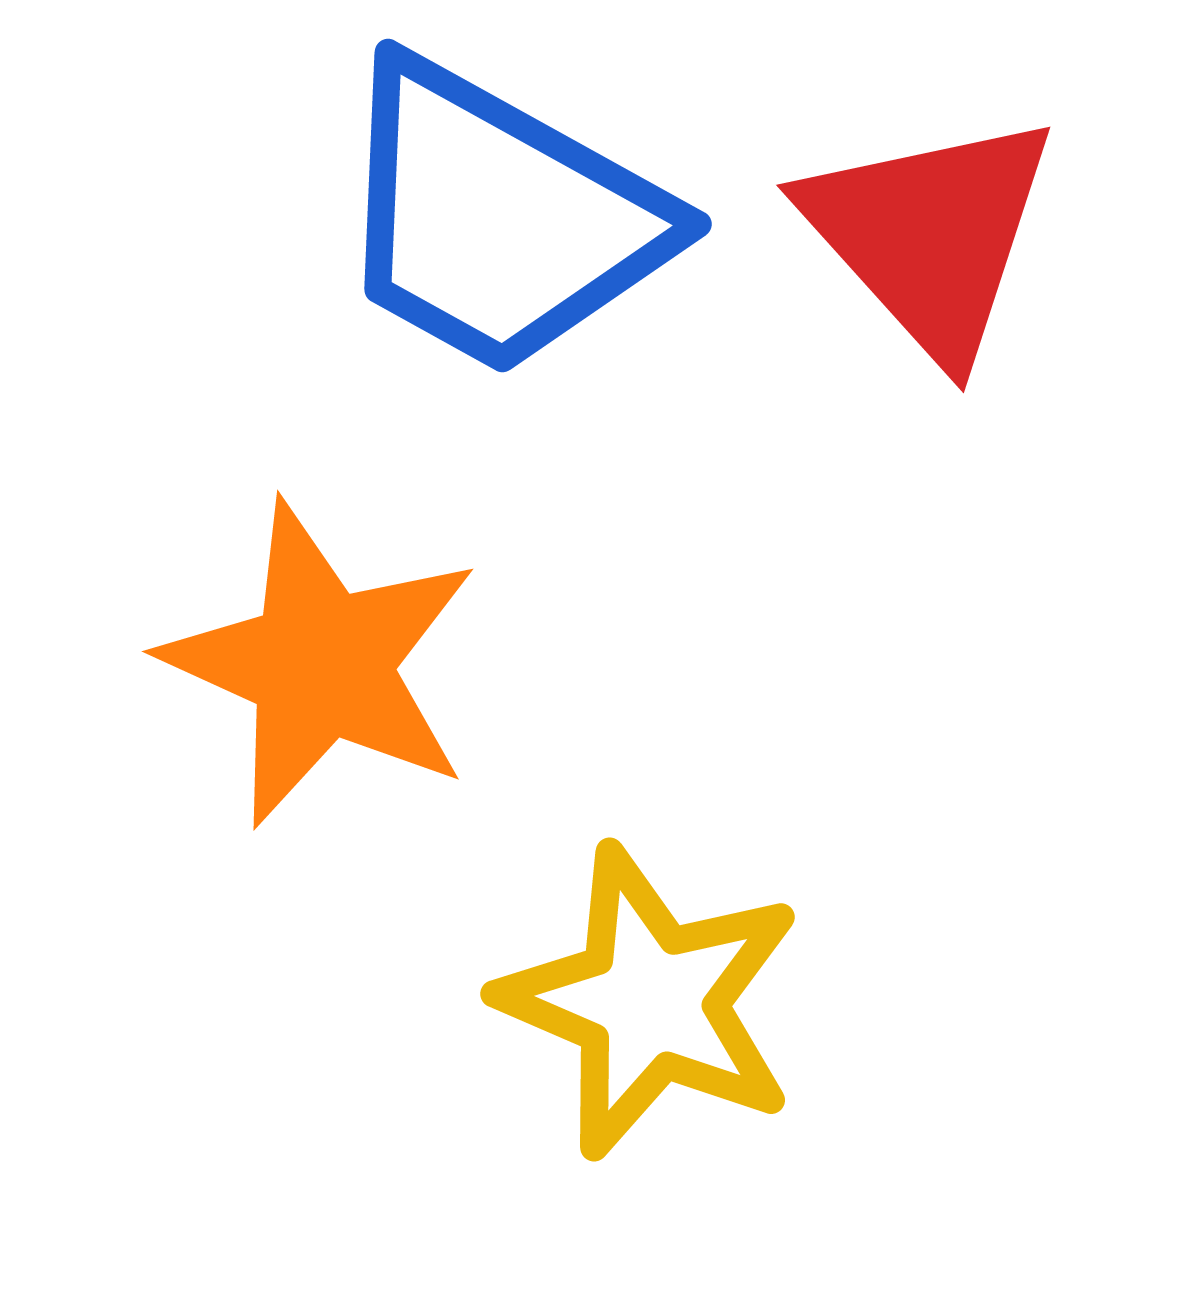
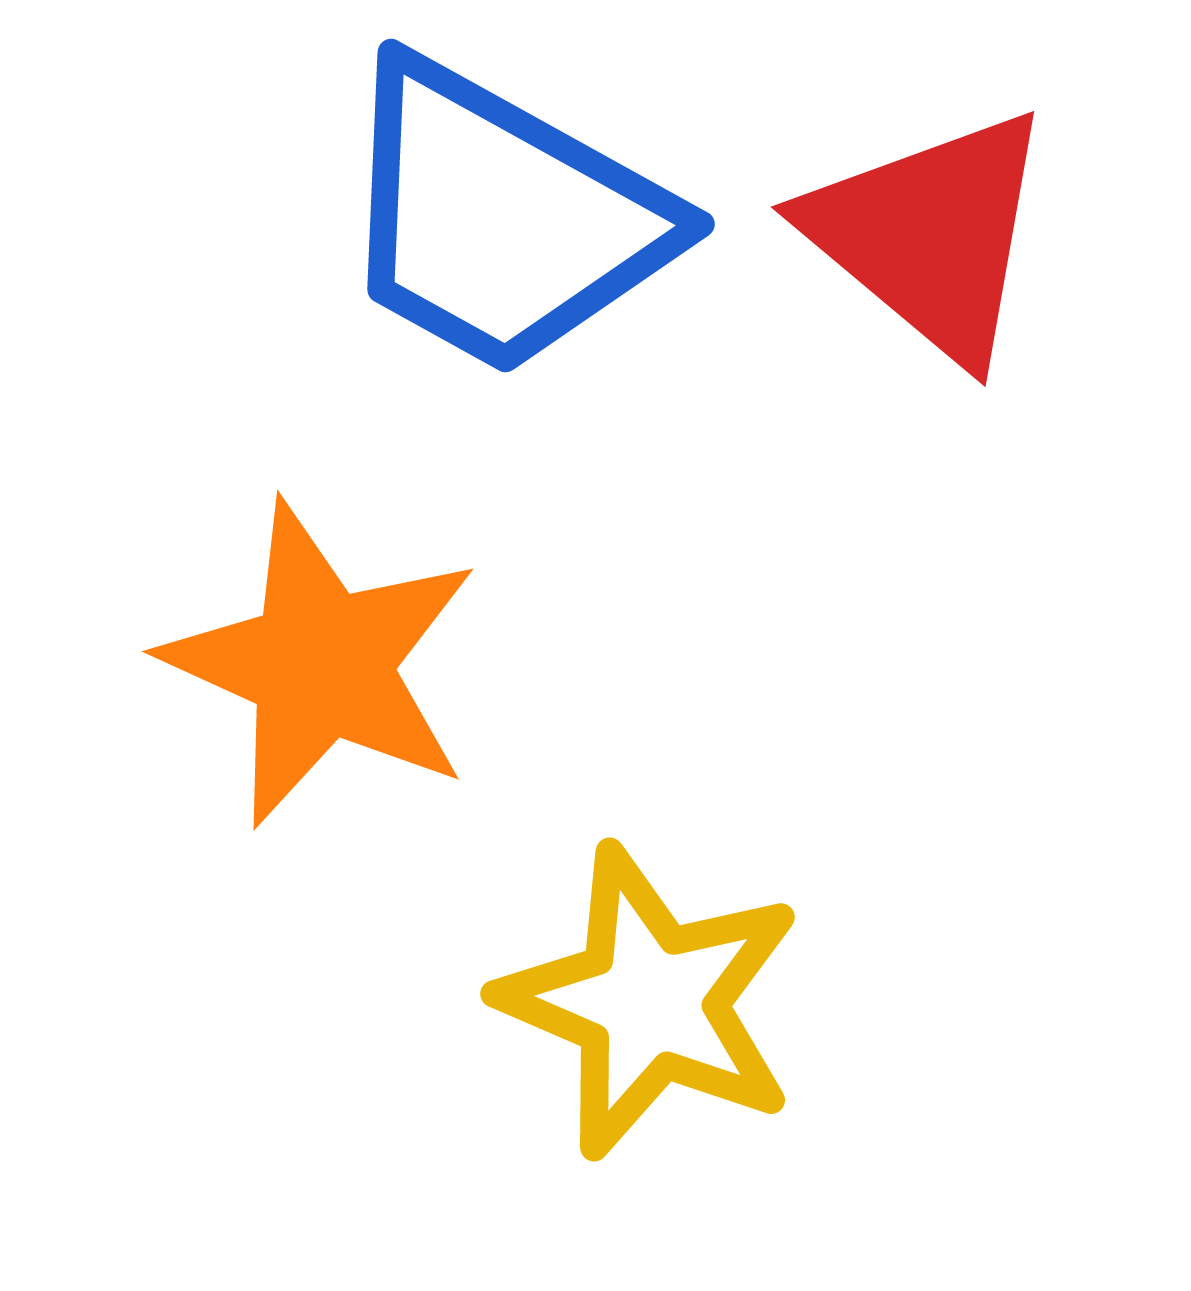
blue trapezoid: moved 3 px right
red triangle: rotated 8 degrees counterclockwise
